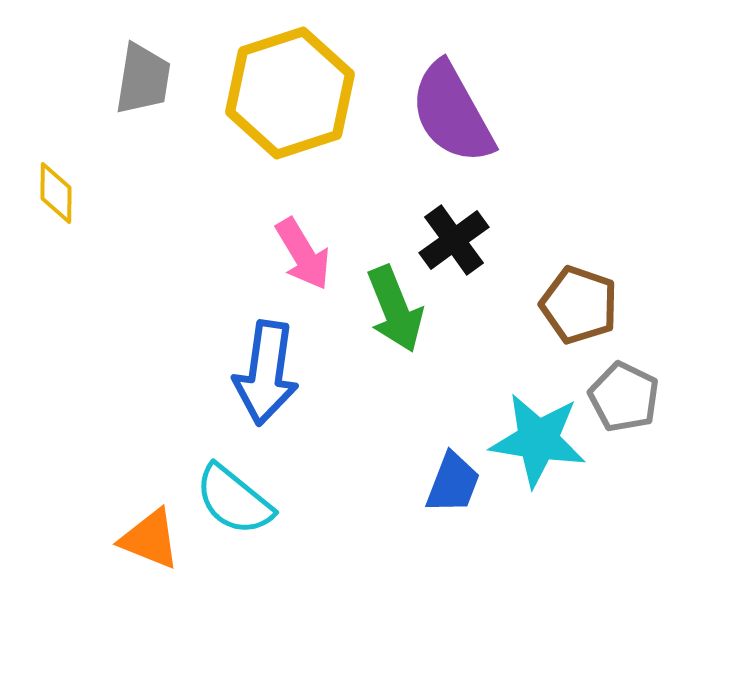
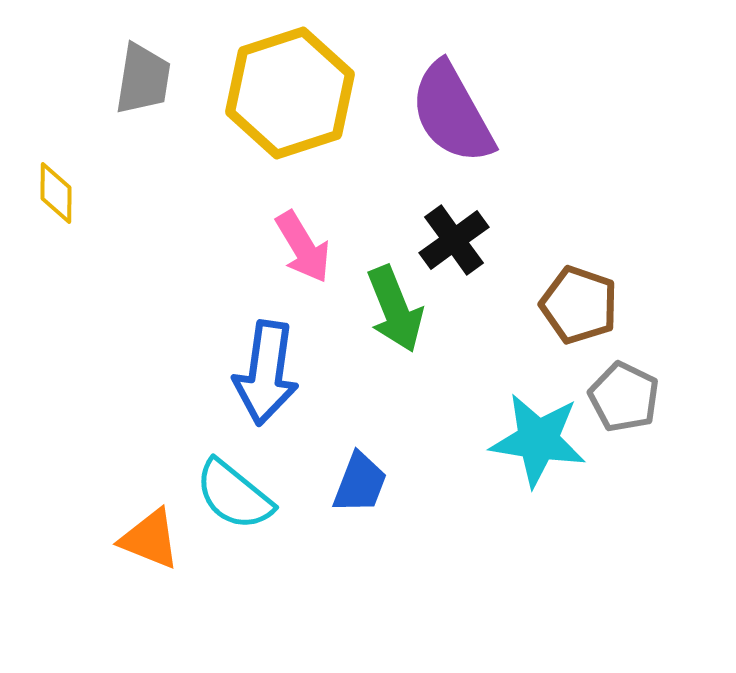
pink arrow: moved 7 px up
blue trapezoid: moved 93 px left
cyan semicircle: moved 5 px up
